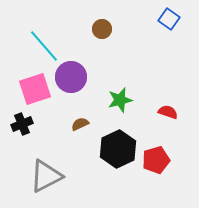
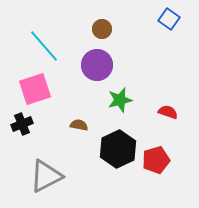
purple circle: moved 26 px right, 12 px up
brown semicircle: moved 1 px left, 1 px down; rotated 36 degrees clockwise
